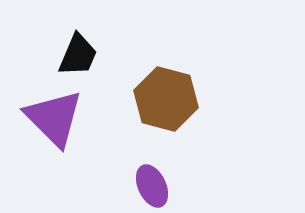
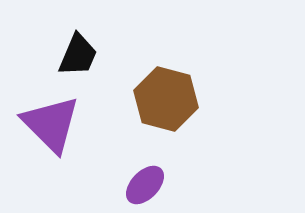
purple triangle: moved 3 px left, 6 px down
purple ellipse: moved 7 px left, 1 px up; rotated 69 degrees clockwise
